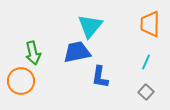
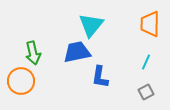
cyan triangle: moved 1 px right, 1 px up
gray square: rotated 21 degrees clockwise
